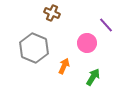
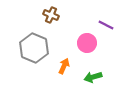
brown cross: moved 1 px left, 2 px down
purple line: rotated 21 degrees counterclockwise
green arrow: rotated 138 degrees counterclockwise
